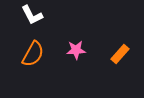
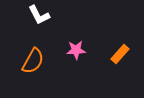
white L-shape: moved 7 px right
orange semicircle: moved 7 px down
